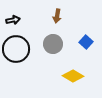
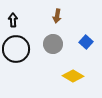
black arrow: rotated 80 degrees counterclockwise
